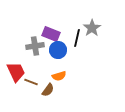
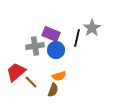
blue circle: moved 2 px left
red trapezoid: rotated 105 degrees counterclockwise
brown line: rotated 24 degrees clockwise
brown semicircle: moved 5 px right; rotated 16 degrees counterclockwise
